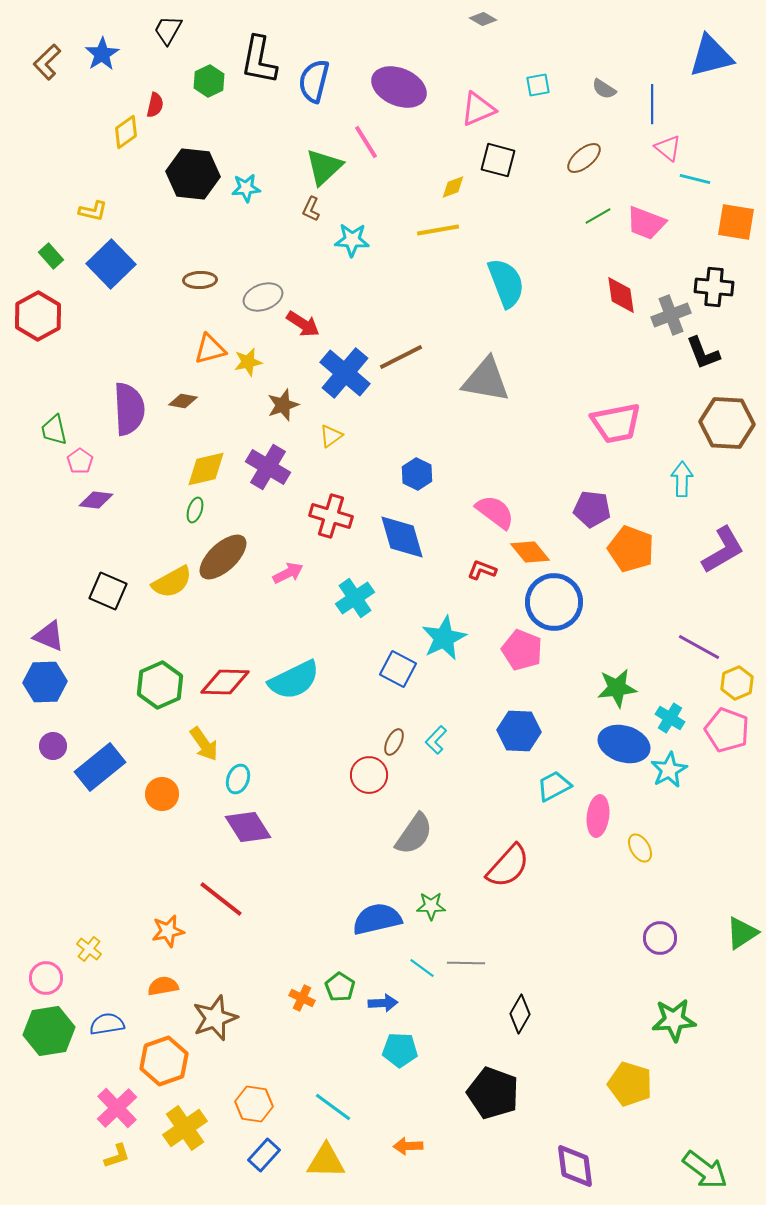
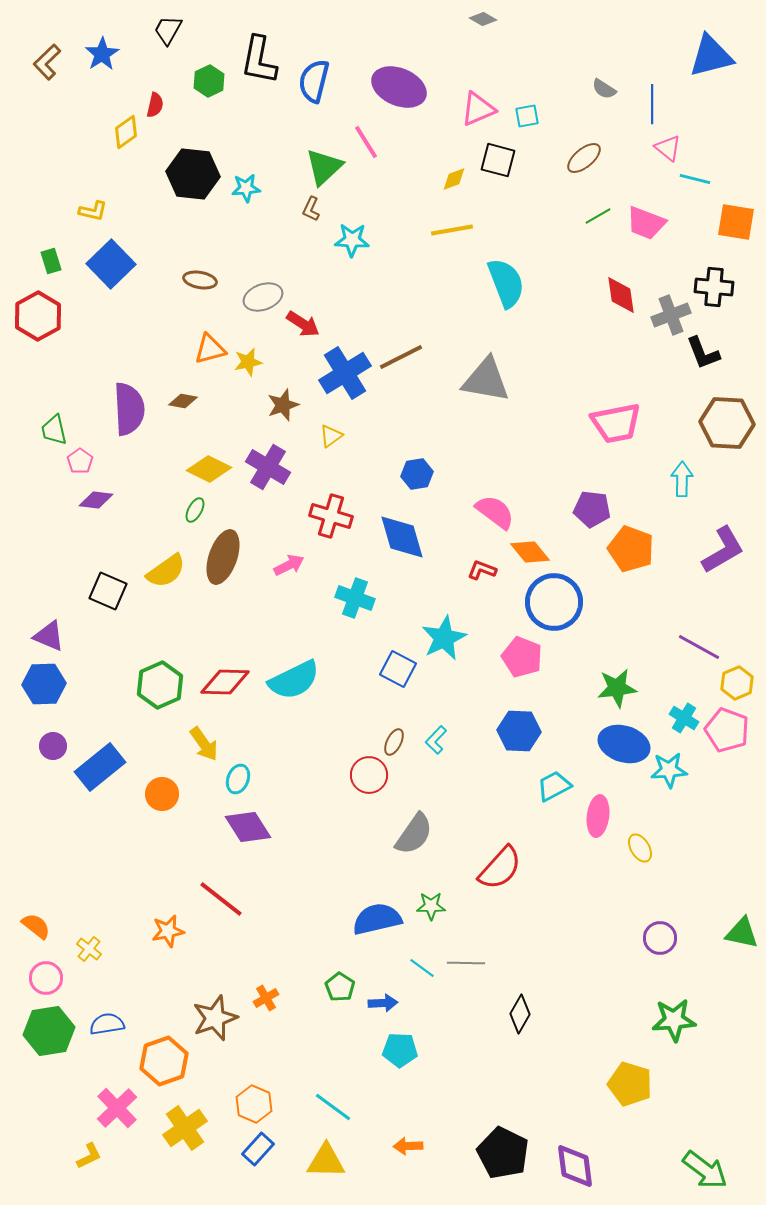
cyan square at (538, 85): moved 11 px left, 31 px down
yellow diamond at (453, 187): moved 1 px right, 8 px up
yellow line at (438, 230): moved 14 px right
green rectangle at (51, 256): moved 5 px down; rotated 25 degrees clockwise
brown ellipse at (200, 280): rotated 12 degrees clockwise
blue cross at (345, 373): rotated 18 degrees clockwise
yellow diamond at (206, 469): moved 3 px right; rotated 39 degrees clockwise
blue hexagon at (417, 474): rotated 24 degrees clockwise
green ellipse at (195, 510): rotated 10 degrees clockwise
brown ellipse at (223, 557): rotated 28 degrees counterclockwise
pink arrow at (288, 573): moved 1 px right, 8 px up
yellow semicircle at (172, 582): moved 6 px left, 11 px up; rotated 6 degrees counterclockwise
cyan cross at (355, 598): rotated 36 degrees counterclockwise
pink pentagon at (522, 650): moved 7 px down
blue hexagon at (45, 682): moved 1 px left, 2 px down
cyan cross at (670, 718): moved 14 px right
cyan star at (669, 770): rotated 24 degrees clockwise
red semicircle at (508, 866): moved 8 px left, 2 px down
green triangle at (742, 933): rotated 45 degrees clockwise
orange semicircle at (163, 986): moved 127 px left, 60 px up; rotated 48 degrees clockwise
orange cross at (302, 998): moved 36 px left; rotated 35 degrees clockwise
black pentagon at (493, 1093): moved 10 px right, 60 px down; rotated 6 degrees clockwise
orange hexagon at (254, 1104): rotated 15 degrees clockwise
blue rectangle at (264, 1155): moved 6 px left, 6 px up
yellow L-shape at (117, 1156): moved 28 px left; rotated 8 degrees counterclockwise
